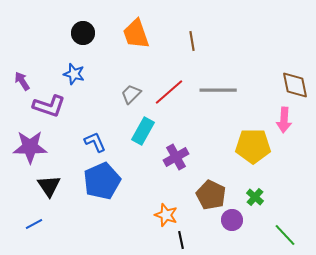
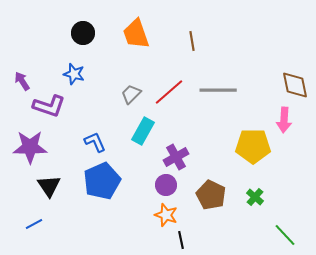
purple circle: moved 66 px left, 35 px up
